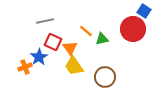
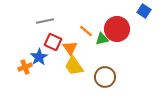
red circle: moved 16 px left
